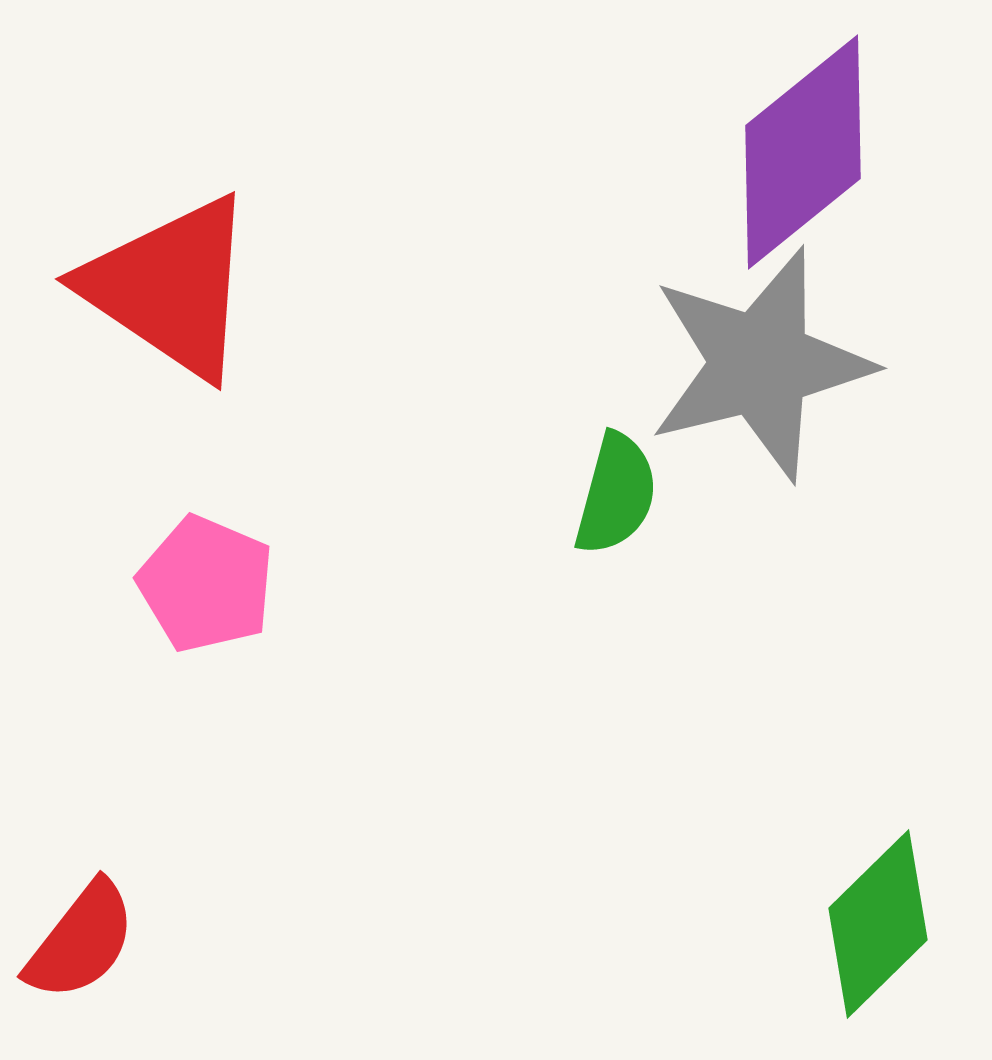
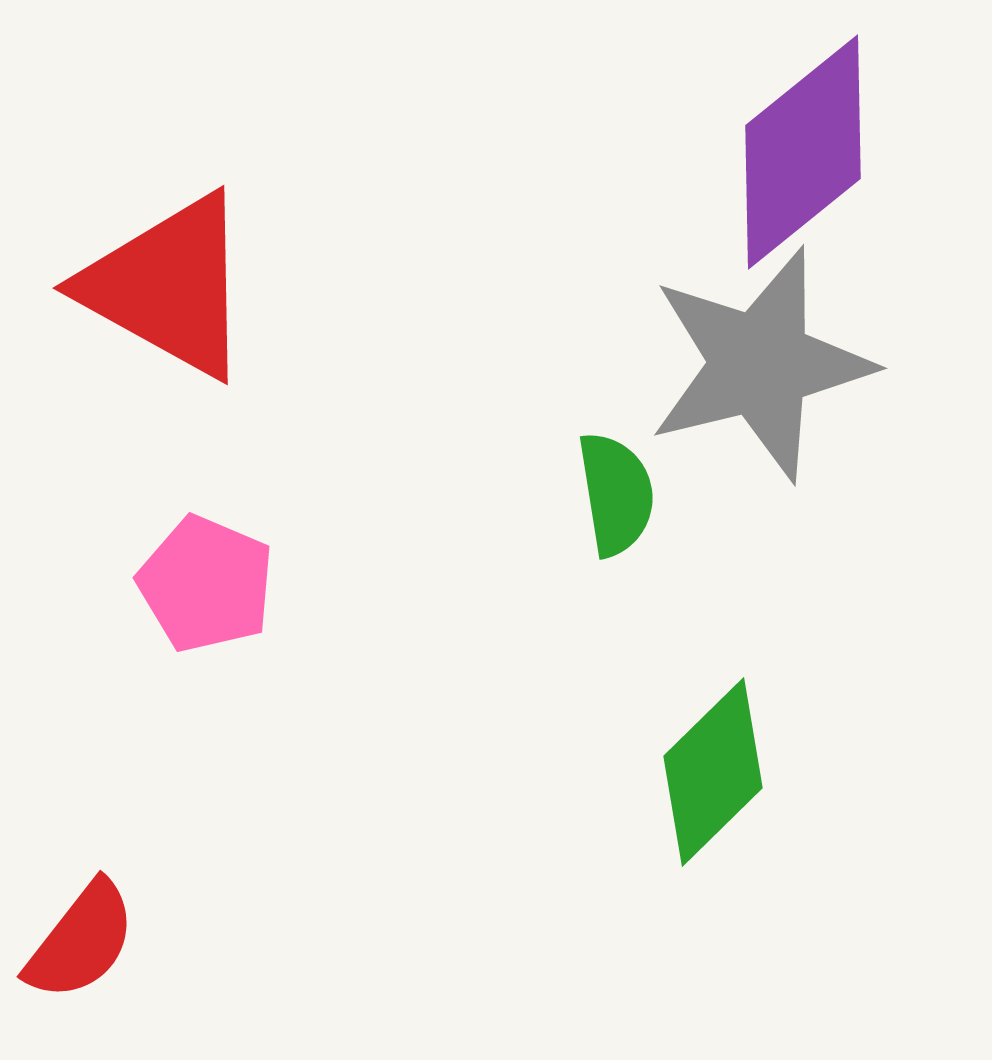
red triangle: moved 2 px left, 1 px up; rotated 5 degrees counterclockwise
green semicircle: rotated 24 degrees counterclockwise
green diamond: moved 165 px left, 152 px up
